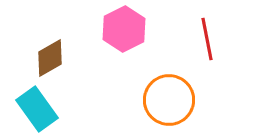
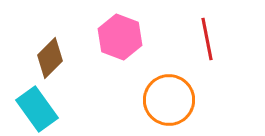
pink hexagon: moved 4 px left, 8 px down; rotated 12 degrees counterclockwise
brown diamond: rotated 15 degrees counterclockwise
